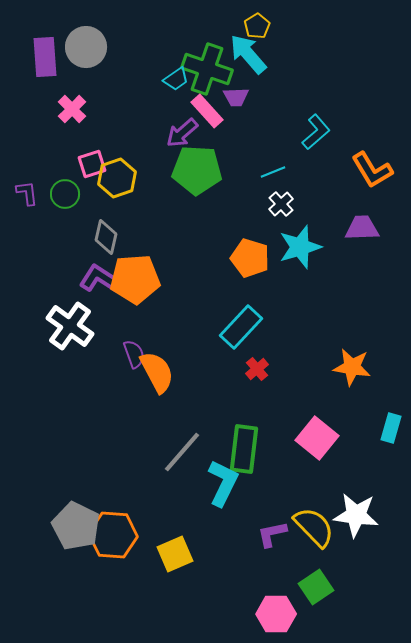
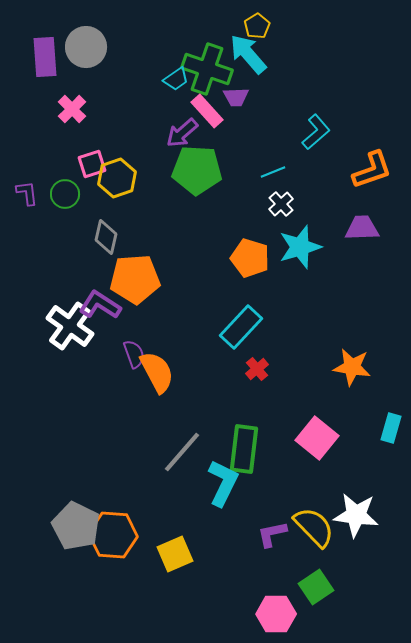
orange L-shape at (372, 170): rotated 78 degrees counterclockwise
purple L-shape at (100, 279): moved 26 px down
